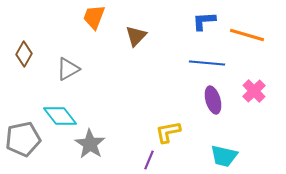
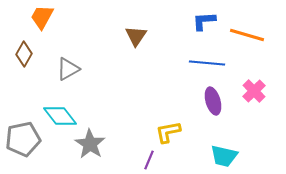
orange trapezoid: moved 52 px left; rotated 8 degrees clockwise
brown triangle: rotated 10 degrees counterclockwise
purple ellipse: moved 1 px down
